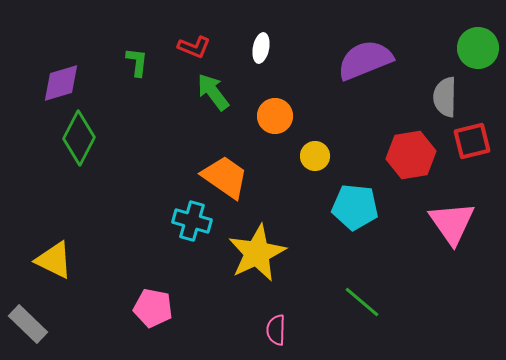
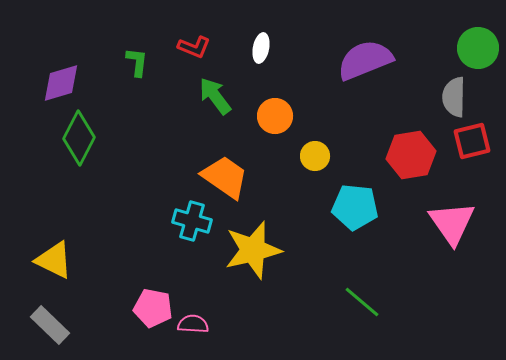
green arrow: moved 2 px right, 4 px down
gray semicircle: moved 9 px right
yellow star: moved 4 px left, 3 px up; rotated 12 degrees clockwise
gray rectangle: moved 22 px right, 1 px down
pink semicircle: moved 83 px left, 6 px up; rotated 92 degrees clockwise
